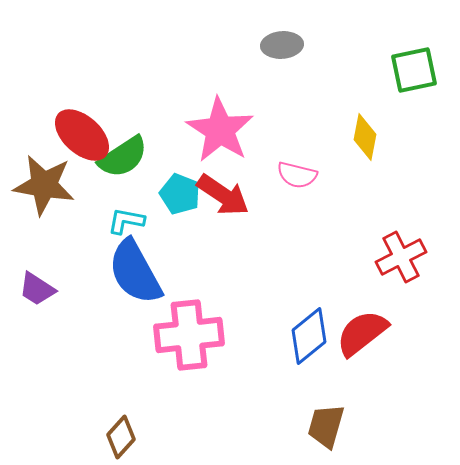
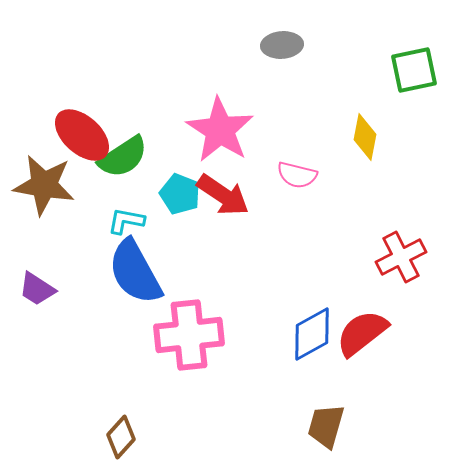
blue diamond: moved 3 px right, 2 px up; rotated 10 degrees clockwise
